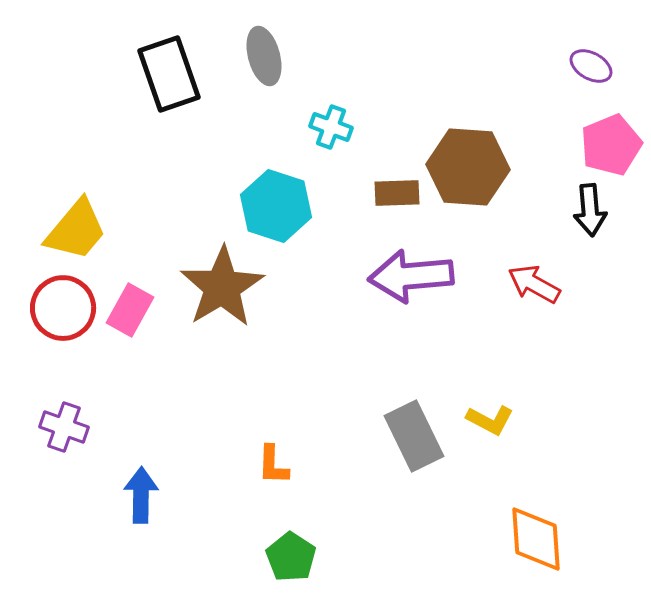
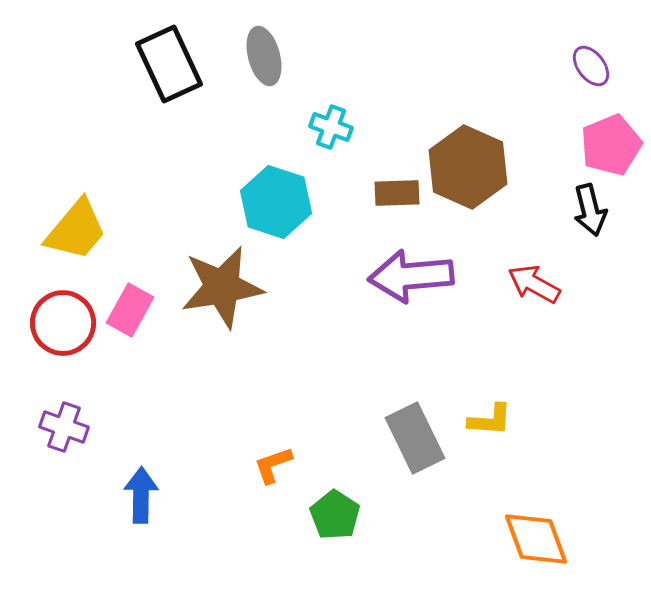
purple ellipse: rotated 24 degrees clockwise
black rectangle: moved 10 px up; rotated 6 degrees counterclockwise
brown hexagon: rotated 20 degrees clockwise
cyan hexagon: moved 4 px up
black arrow: rotated 9 degrees counterclockwise
brown star: rotated 22 degrees clockwise
red circle: moved 15 px down
yellow L-shape: rotated 24 degrees counterclockwise
gray rectangle: moved 1 px right, 2 px down
orange L-shape: rotated 69 degrees clockwise
orange diamond: rotated 16 degrees counterclockwise
green pentagon: moved 44 px right, 42 px up
